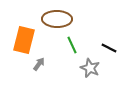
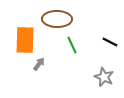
orange rectangle: moved 1 px right; rotated 12 degrees counterclockwise
black line: moved 1 px right, 6 px up
gray star: moved 14 px right, 9 px down
